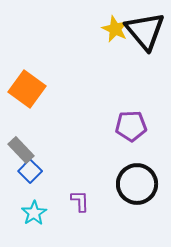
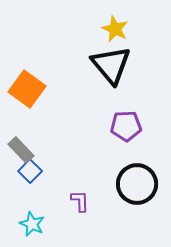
black triangle: moved 34 px left, 34 px down
purple pentagon: moved 5 px left
cyan star: moved 2 px left, 11 px down; rotated 15 degrees counterclockwise
